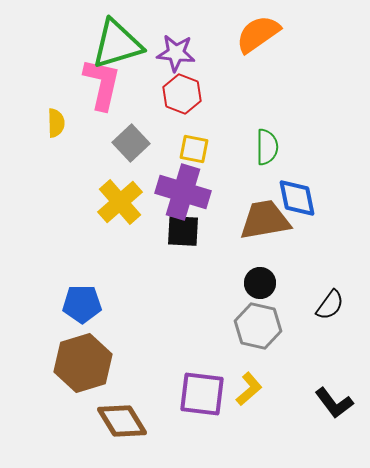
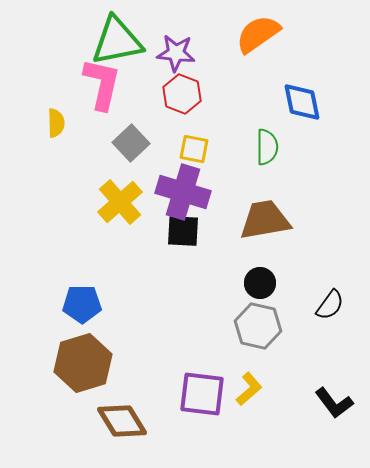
green triangle: moved 3 px up; rotated 6 degrees clockwise
blue diamond: moved 5 px right, 96 px up
